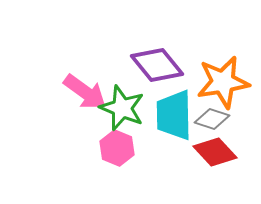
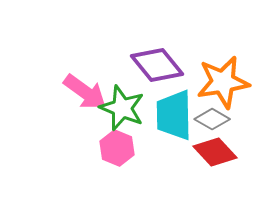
gray diamond: rotated 12 degrees clockwise
